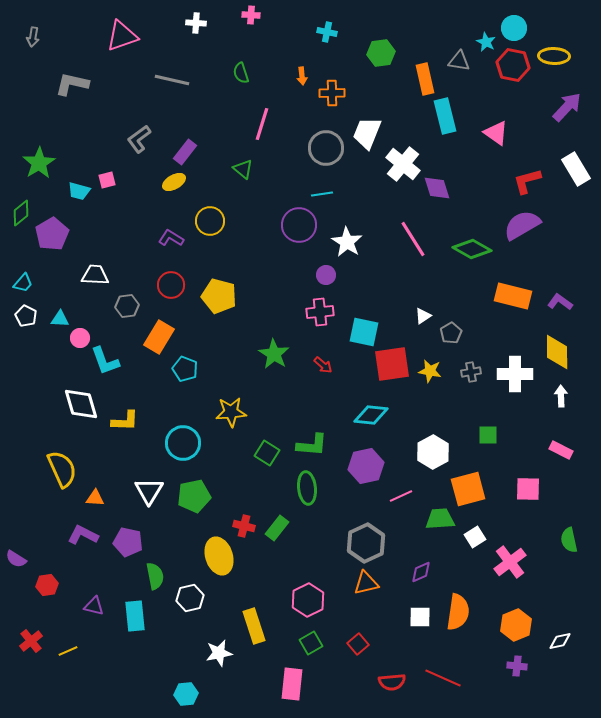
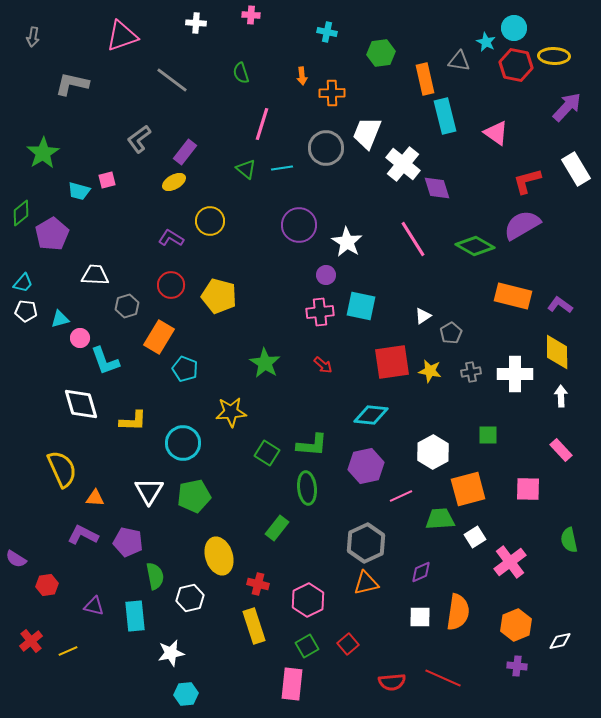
red hexagon at (513, 65): moved 3 px right
gray line at (172, 80): rotated 24 degrees clockwise
green star at (39, 163): moved 4 px right, 10 px up
green triangle at (243, 169): moved 3 px right
cyan line at (322, 194): moved 40 px left, 26 px up
green diamond at (472, 249): moved 3 px right, 3 px up
purple L-shape at (560, 302): moved 3 px down
gray hexagon at (127, 306): rotated 10 degrees counterclockwise
white pentagon at (26, 316): moved 5 px up; rotated 20 degrees counterclockwise
cyan triangle at (60, 319): rotated 18 degrees counterclockwise
cyan square at (364, 332): moved 3 px left, 26 px up
green star at (274, 354): moved 9 px left, 9 px down
red square at (392, 364): moved 2 px up
yellow L-shape at (125, 421): moved 8 px right
pink rectangle at (561, 450): rotated 20 degrees clockwise
red cross at (244, 526): moved 14 px right, 58 px down
green square at (311, 643): moved 4 px left, 3 px down
red square at (358, 644): moved 10 px left
white star at (219, 653): moved 48 px left
